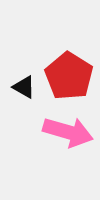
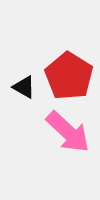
pink arrow: rotated 27 degrees clockwise
